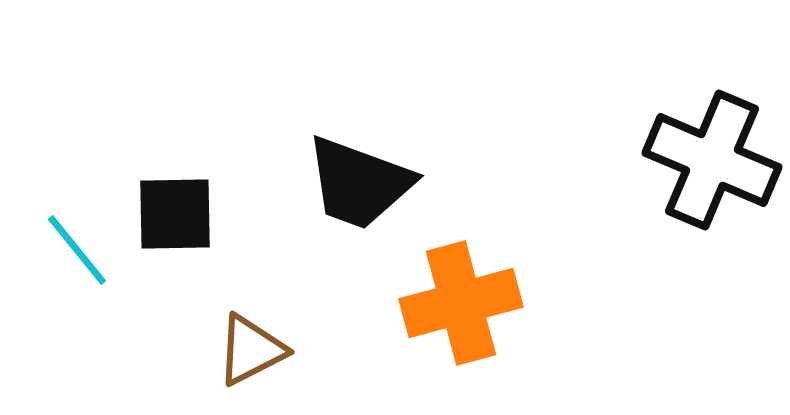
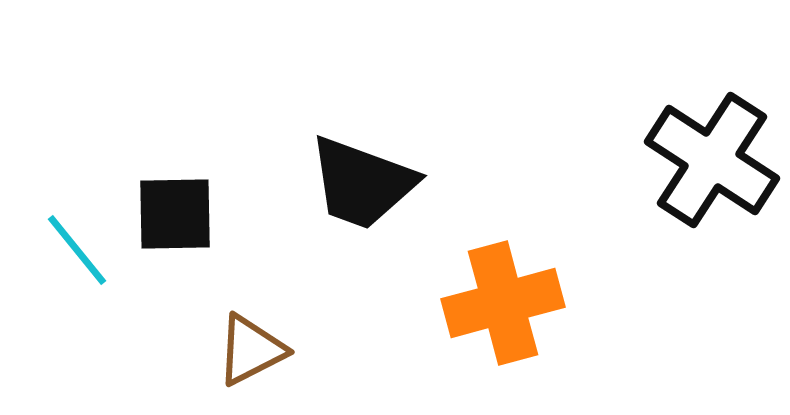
black cross: rotated 10 degrees clockwise
black trapezoid: moved 3 px right
orange cross: moved 42 px right
